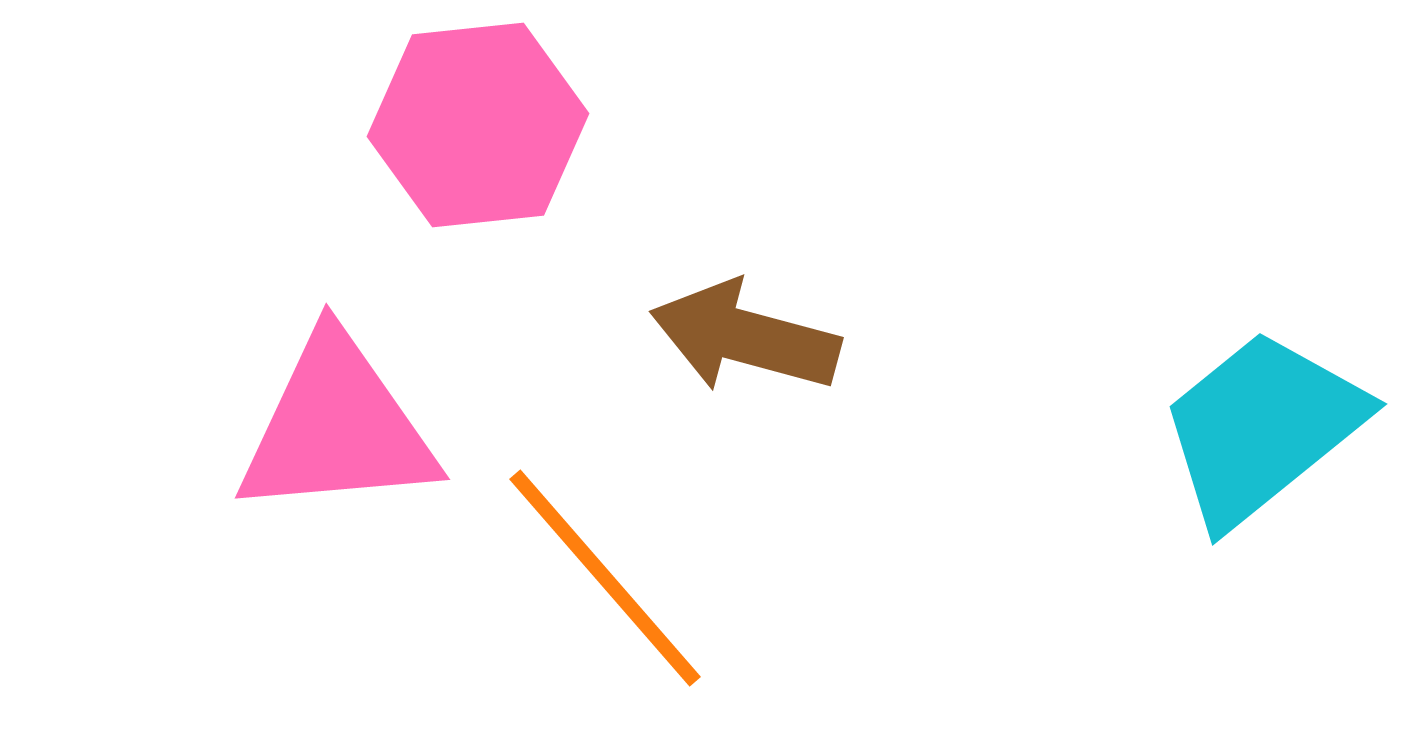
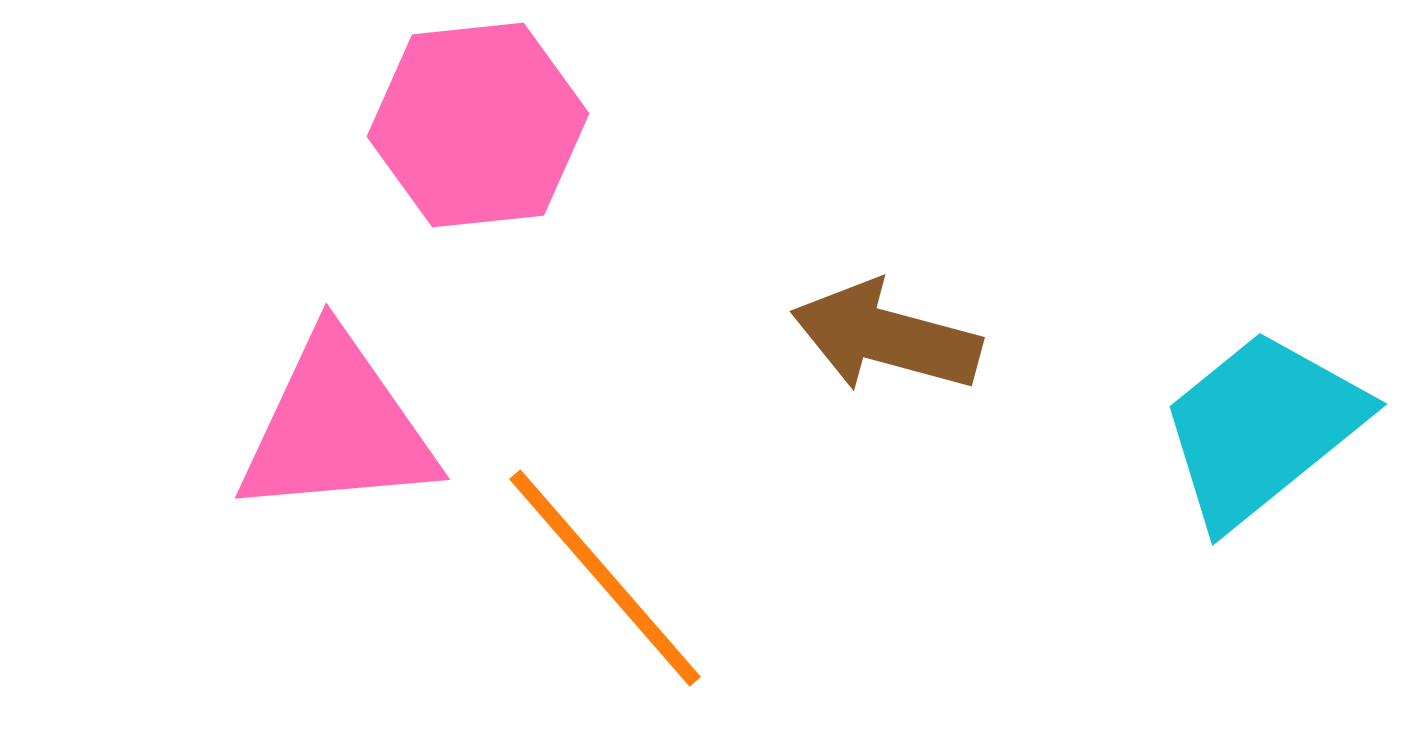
brown arrow: moved 141 px right
